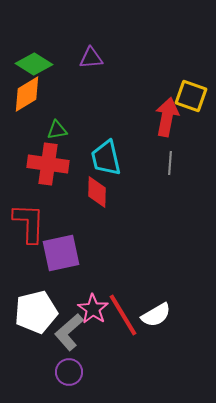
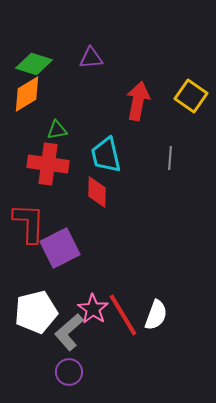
green diamond: rotated 15 degrees counterclockwise
yellow square: rotated 16 degrees clockwise
red arrow: moved 29 px left, 16 px up
cyan trapezoid: moved 3 px up
gray line: moved 5 px up
purple square: moved 1 px left, 5 px up; rotated 15 degrees counterclockwise
white semicircle: rotated 40 degrees counterclockwise
